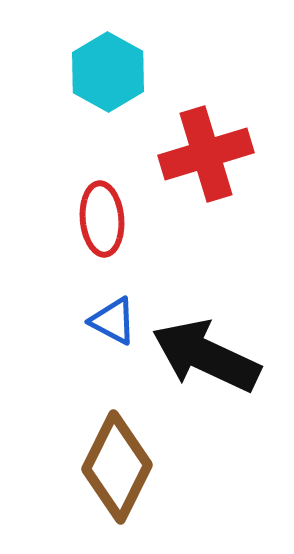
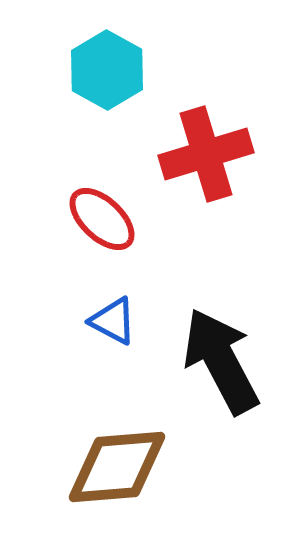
cyan hexagon: moved 1 px left, 2 px up
red ellipse: rotated 42 degrees counterclockwise
black arrow: moved 15 px right, 5 px down; rotated 37 degrees clockwise
brown diamond: rotated 59 degrees clockwise
